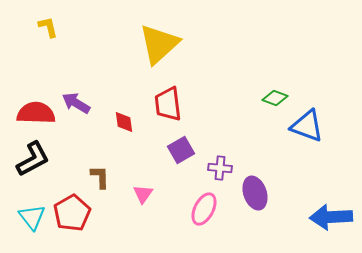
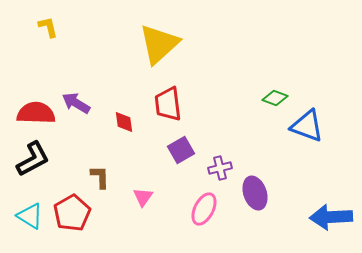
purple cross: rotated 20 degrees counterclockwise
pink triangle: moved 3 px down
cyan triangle: moved 2 px left, 1 px up; rotated 20 degrees counterclockwise
